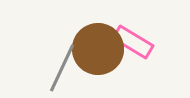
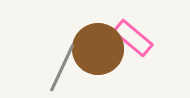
pink rectangle: moved 4 px up; rotated 9 degrees clockwise
